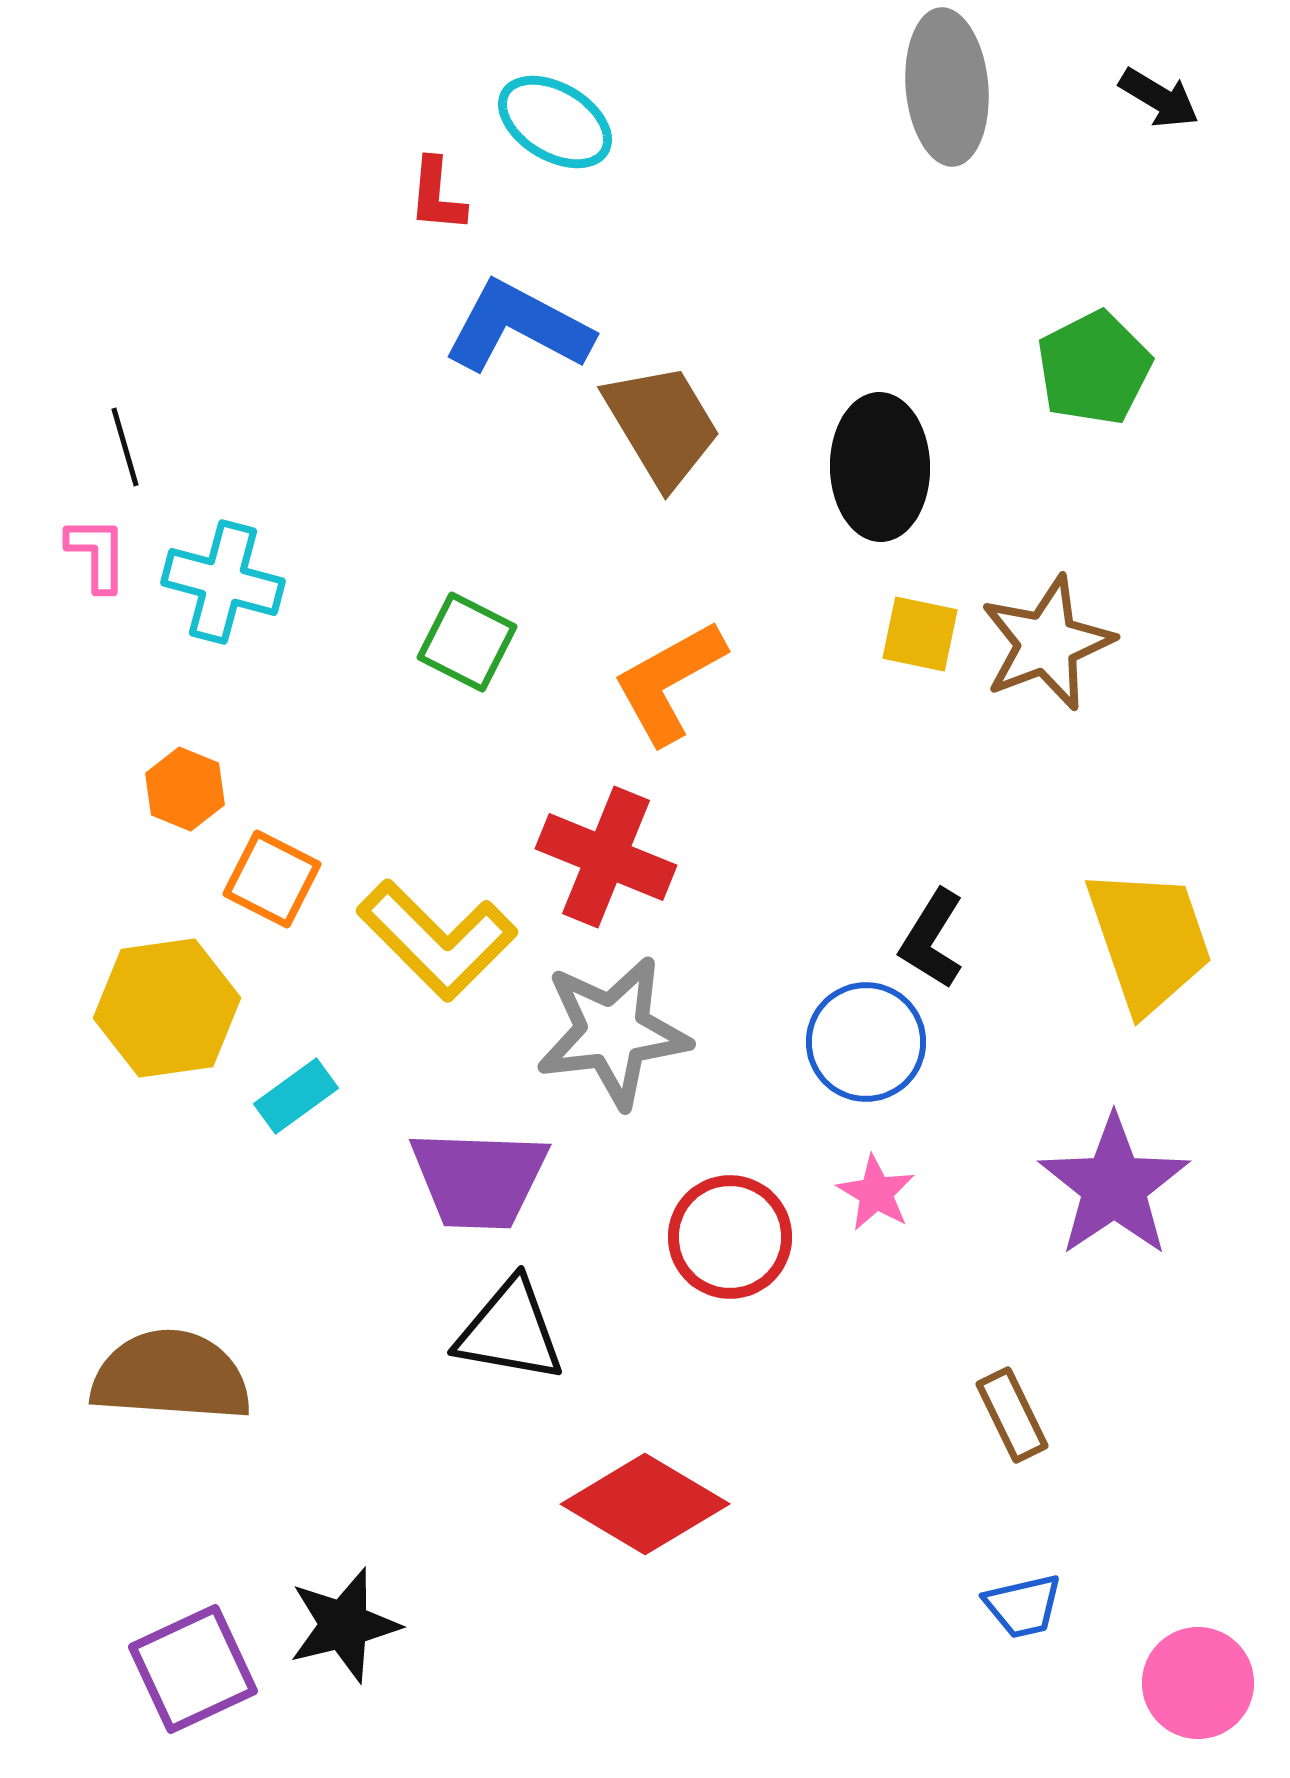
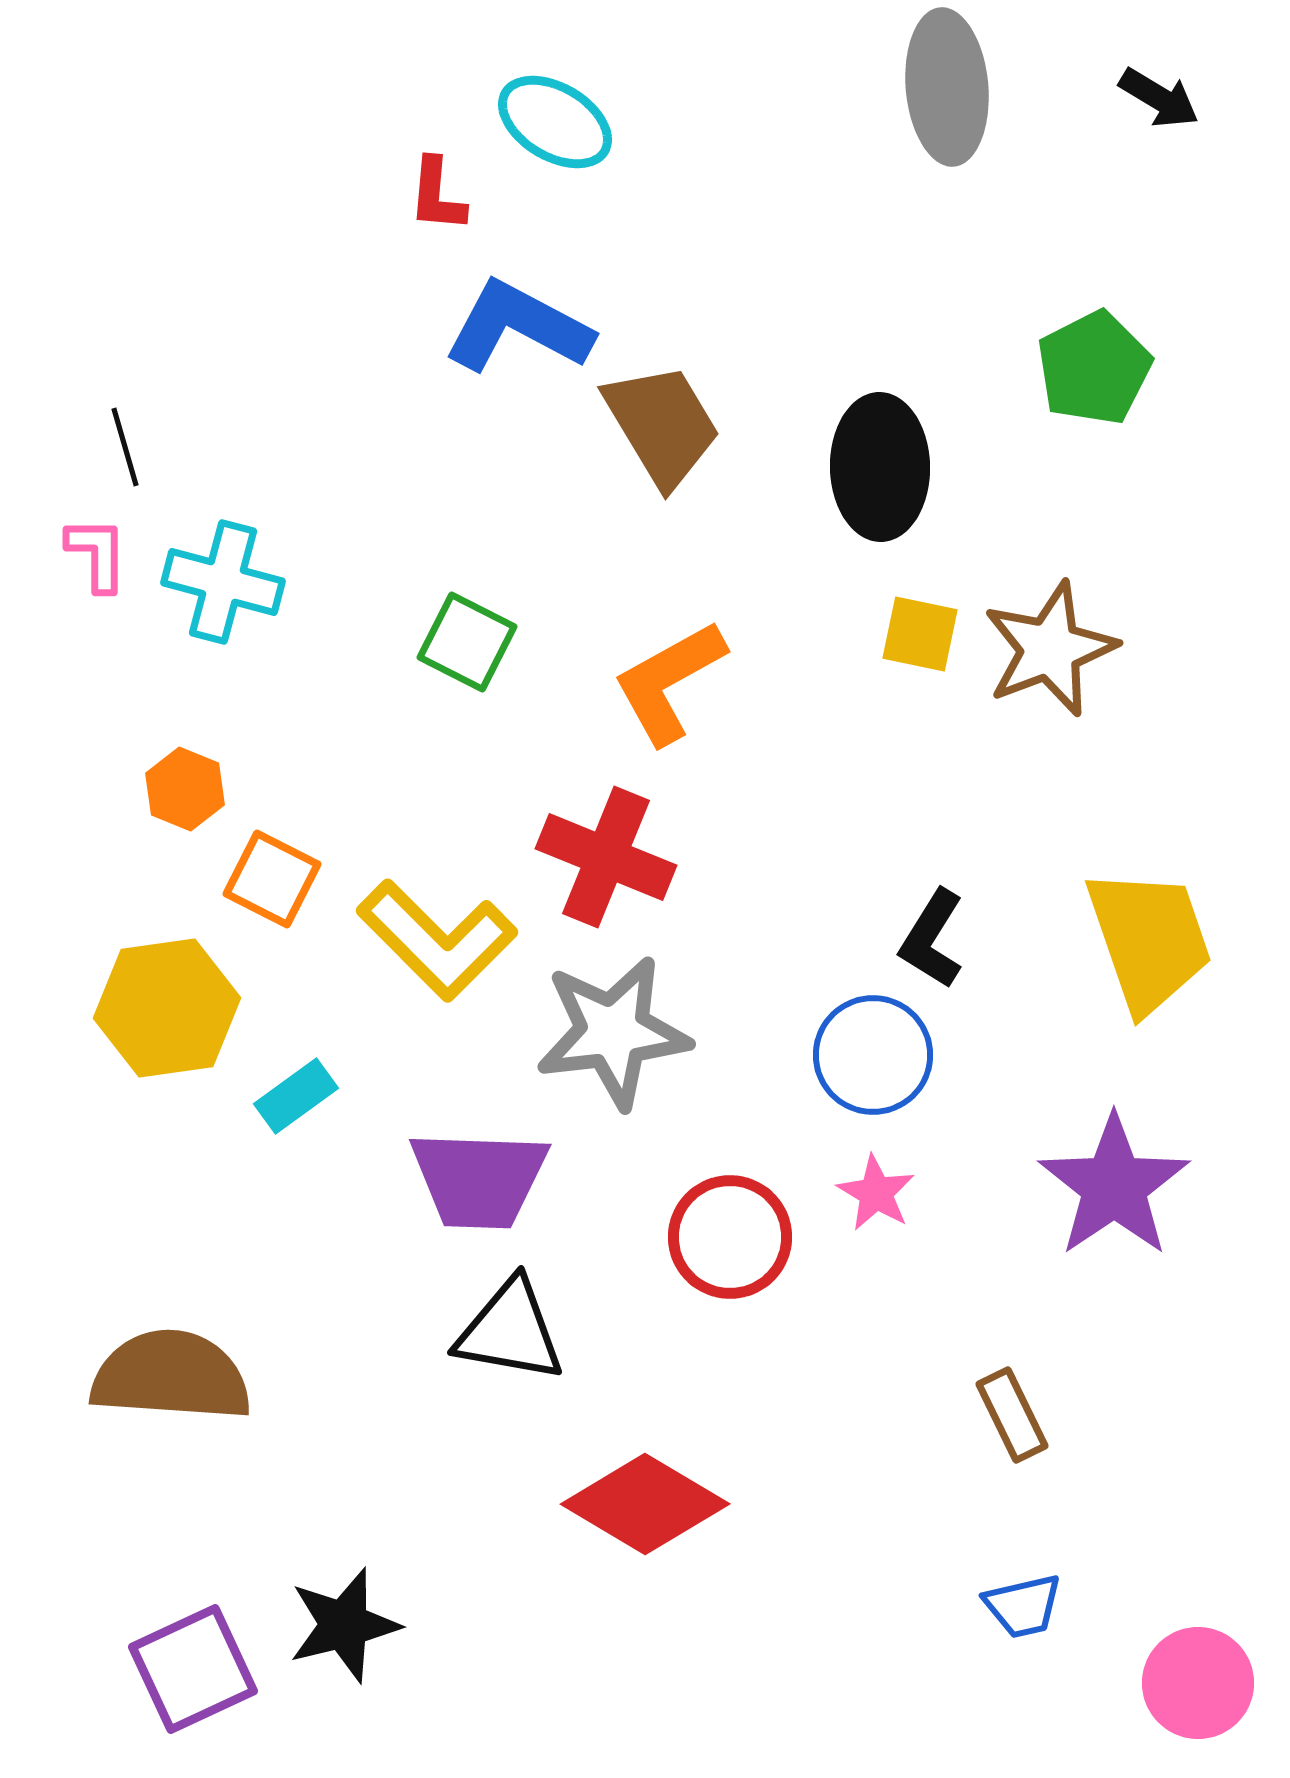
brown star: moved 3 px right, 6 px down
blue circle: moved 7 px right, 13 px down
